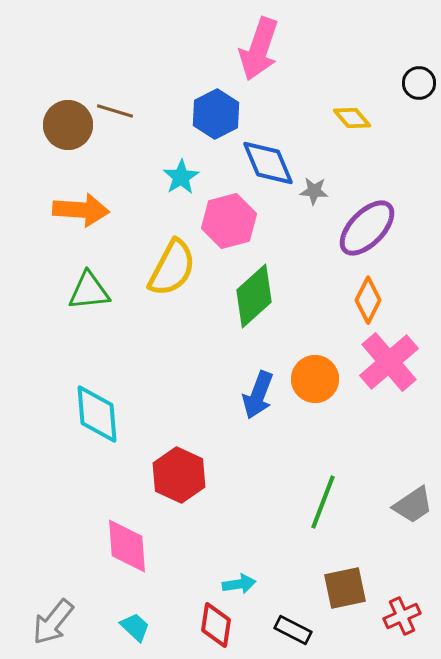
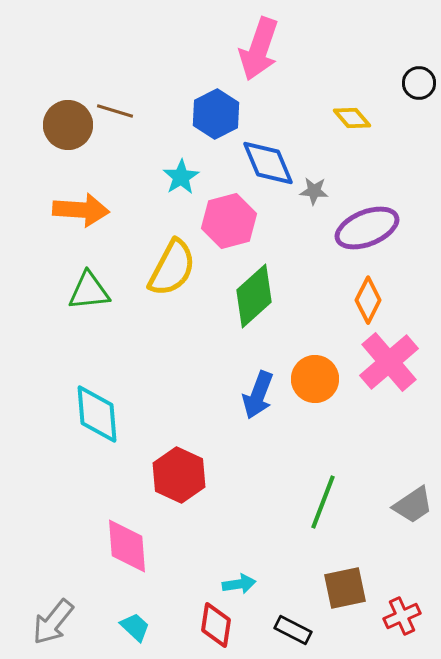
purple ellipse: rotated 24 degrees clockwise
